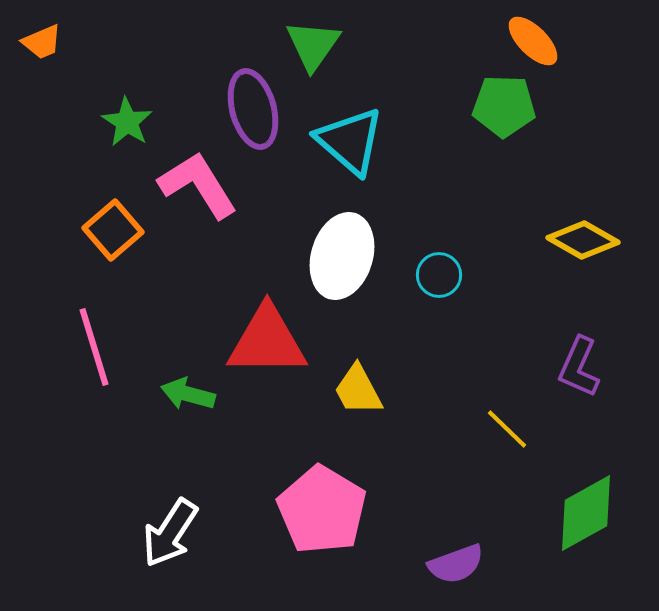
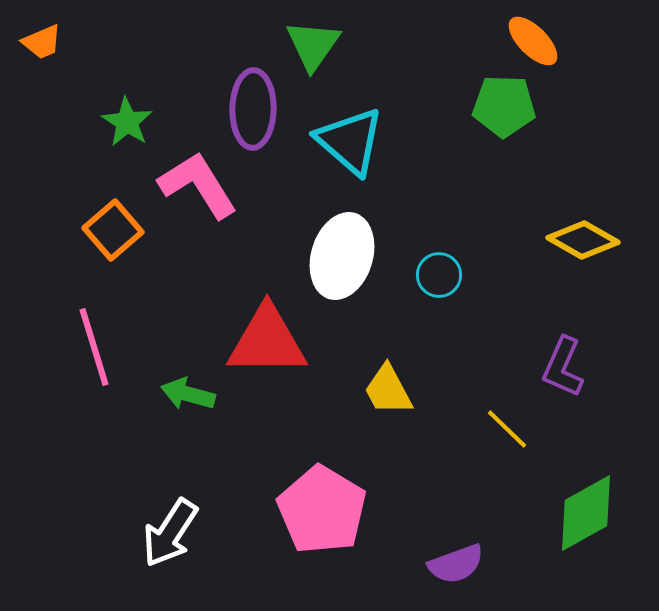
purple ellipse: rotated 16 degrees clockwise
purple L-shape: moved 16 px left
yellow trapezoid: moved 30 px right
